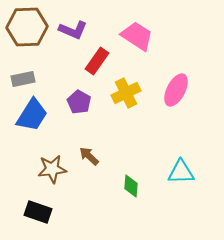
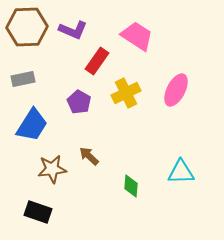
blue trapezoid: moved 10 px down
